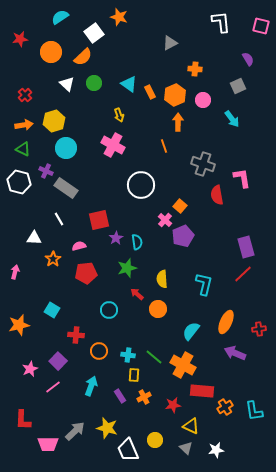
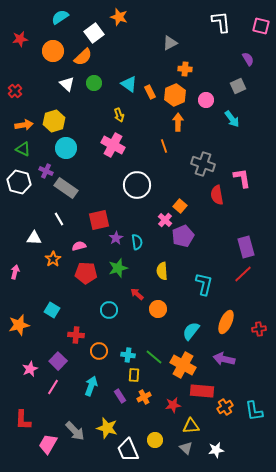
orange circle at (51, 52): moved 2 px right, 1 px up
orange cross at (195, 69): moved 10 px left
red cross at (25, 95): moved 10 px left, 4 px up
pink circle at (203, 100): moved 3 px right
white circle at (141, 185): moved 4 px left
green star at (127, 268): moved 9 px left
red pentagon at (86, 273): rotated 10 degrees clockwise
yellow semicircle at (162, 279): moved 8 px up
purple arrow at (235, 353): moved 11 px left, 6 px down; rotated 10 degrees counterclockwise
pink line at (53, 387): rotated 21 degrees counterclockwise
yellow triangle at (191, 426): rotated 30 degrees counterclockwise
gray arrow at (75, 431): rotated 90 degrees clockwise
pink trapezoid at (48, 444): rotated 120 degrees clockwise
